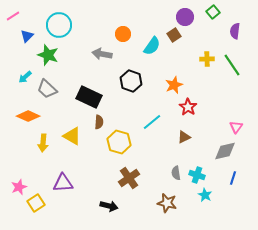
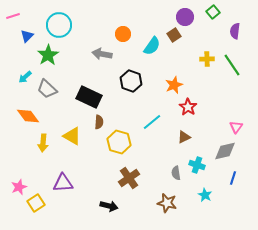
pink line: rotated 16 degrees clockwise
green star: rotated 20 degrees clockwise
orange diamond: rotated 30 degrees clockwise
cyan cross: moved 10 px up
